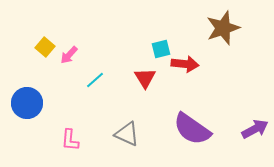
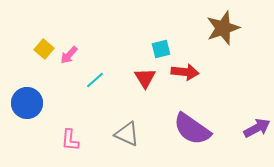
yellow square: moved 1 px left, 2 px down
red arrow: moved 8 px down
purple arrow: moved 2 px right, 1 px up
